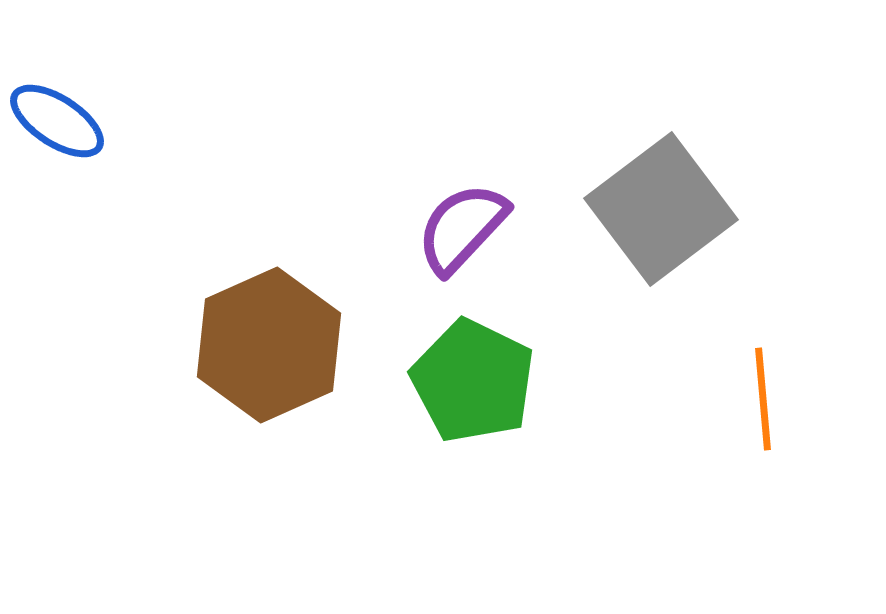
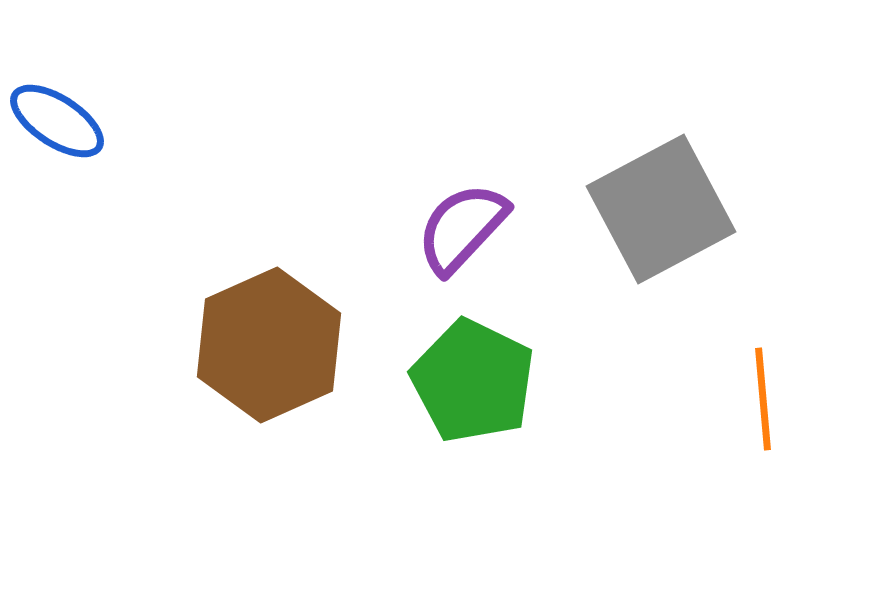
gray square: rotated 9 degrees clockwise
